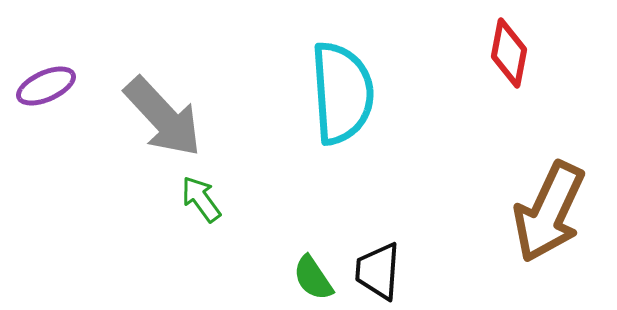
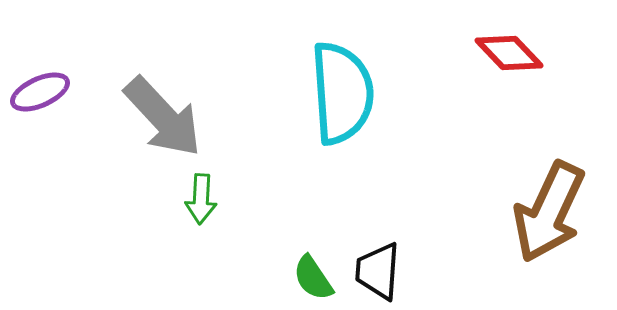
red diamond: rotated 54 degrees counterclockwise
purple ellipse: moved 6 px left, 6 px down
green arrow: rotated 141 degrees counterclockwise
